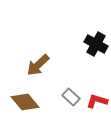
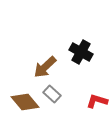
black cross: moved 15 px left, 8 px down
brown arrow: moved 7 px right, 2 px down
gray rectangle: moved 19 px left, 3 px up
